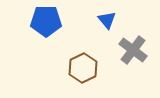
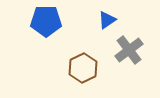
blue triangle: rotated 36 degrees clockwise
gray cross: moved 4 px left; rotated 16 degrees clockwise
